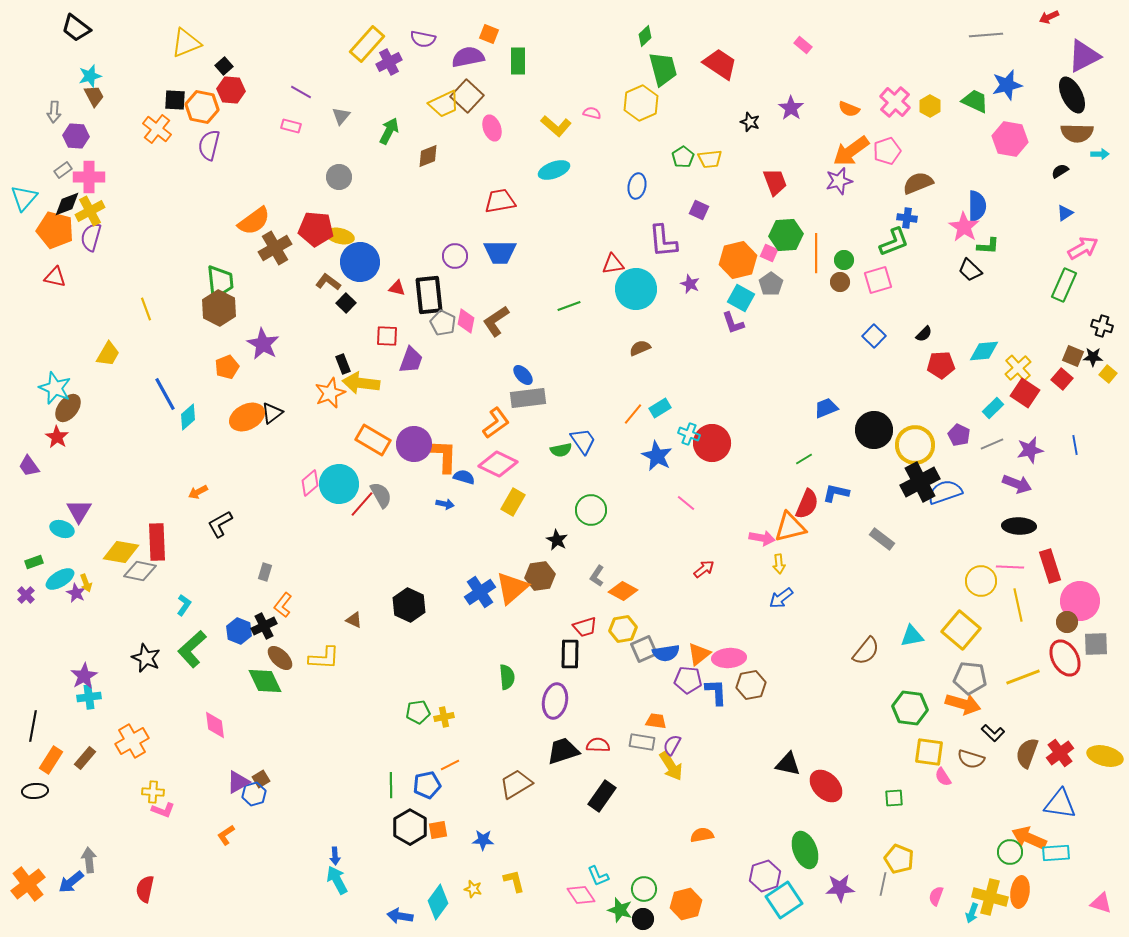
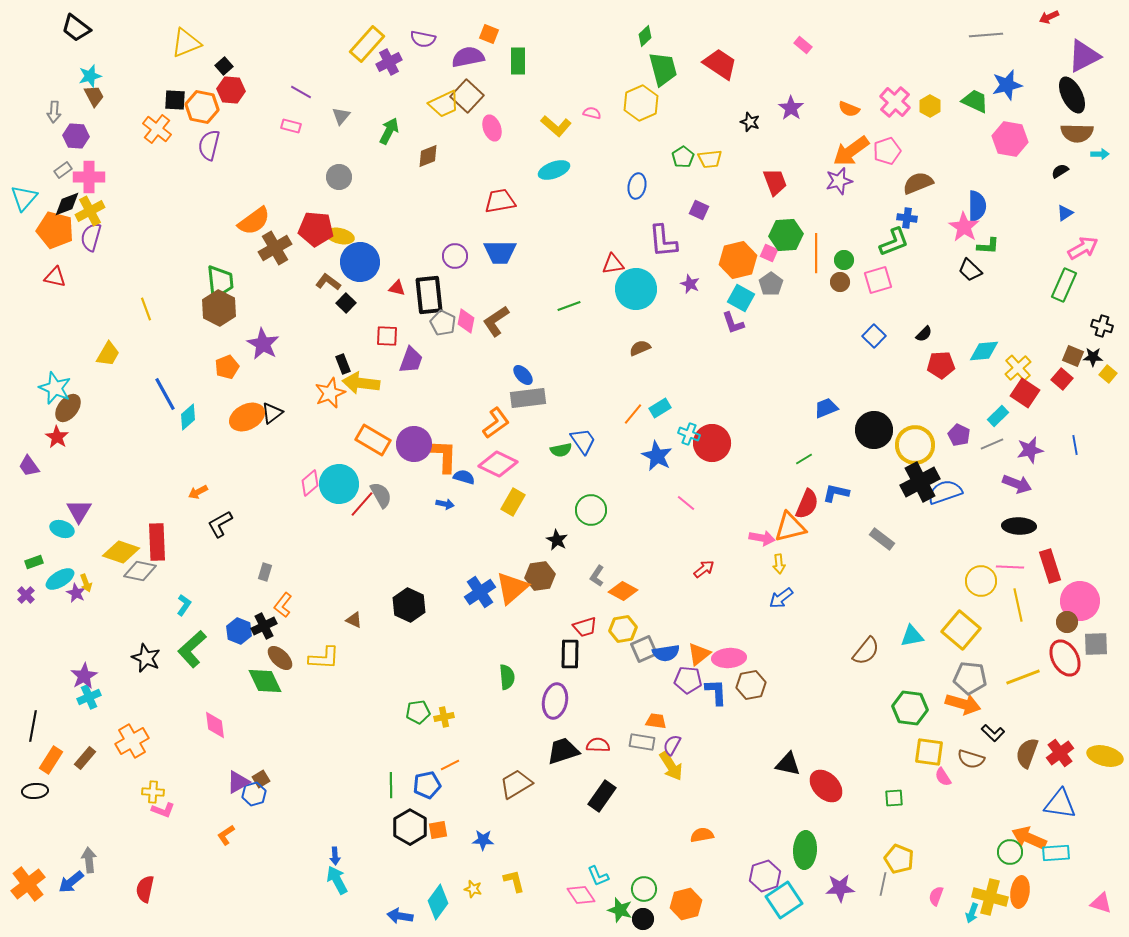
cyan rectangle at (993, 408): moved 5 px right, 8 px down
yellow diamond at (121, 552): rotated 9 degrees clockwise
cyan cross at (89, 697): rotated 15 degrees counterclockwise
green ellipse at (805, 850): rotated 24 degrees clockwise
